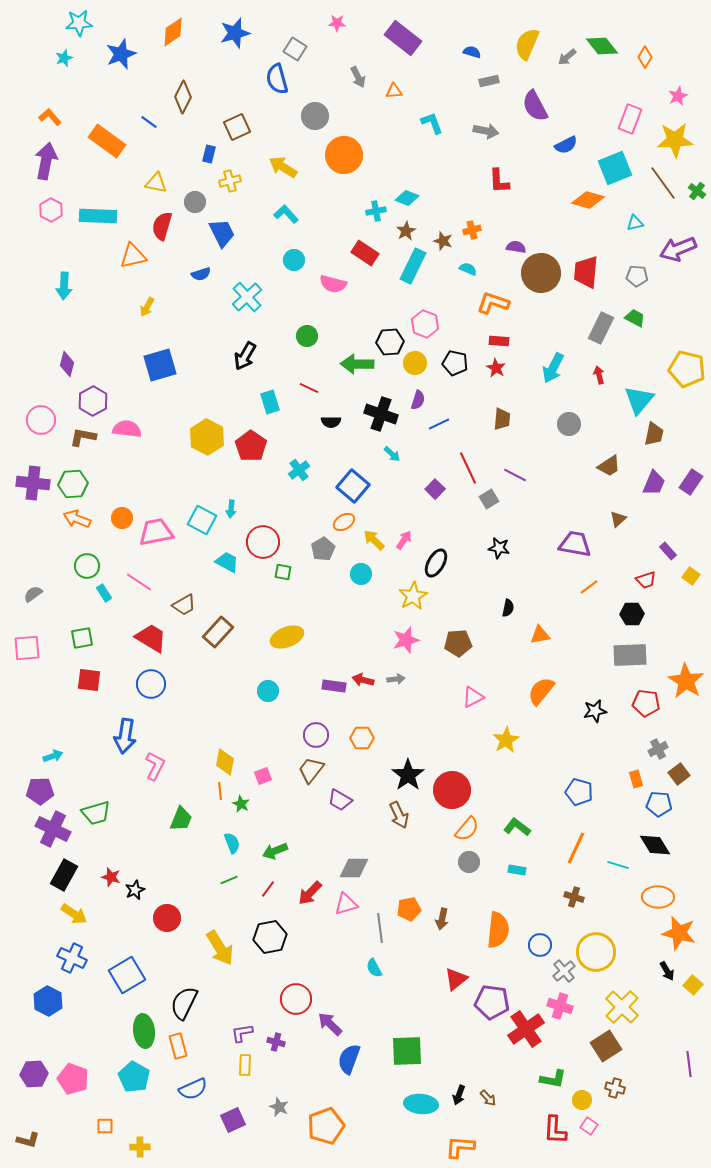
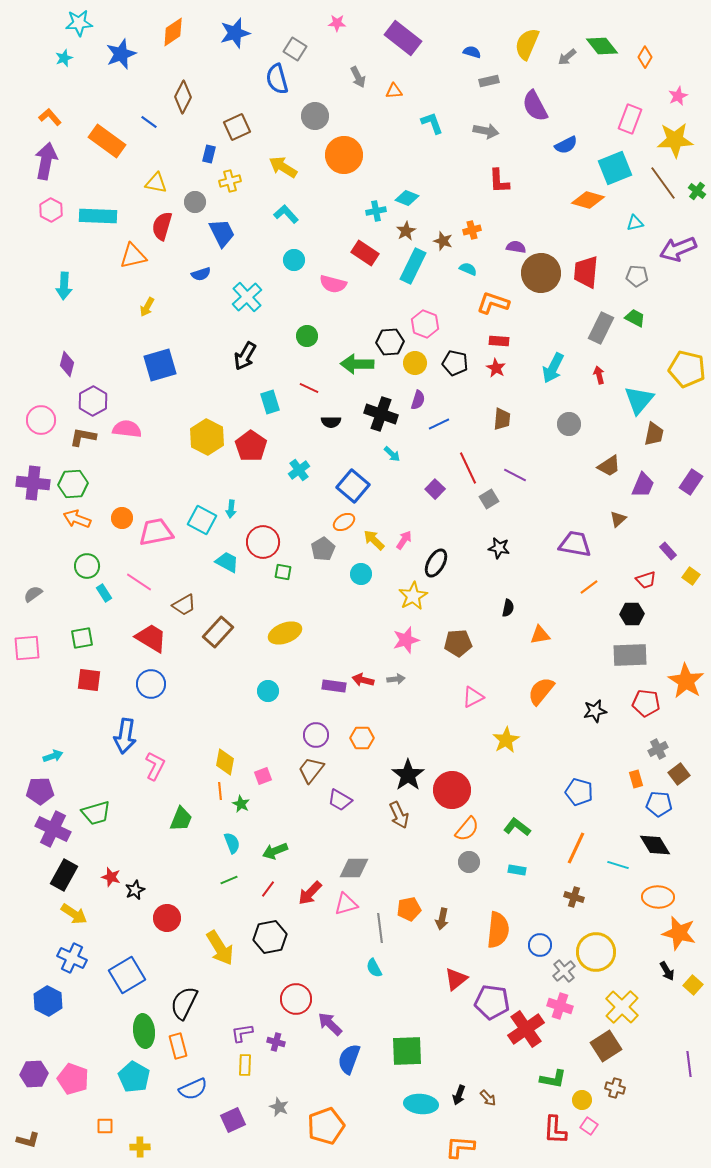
purple trapezoid at (654, 483): moved 11 px left, 2 px down
yellow ellipse at (287, 637): moved 2 px left, 4 px up
